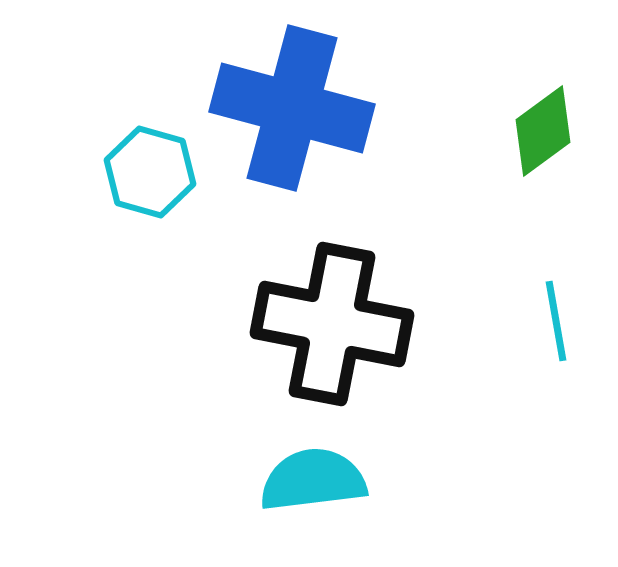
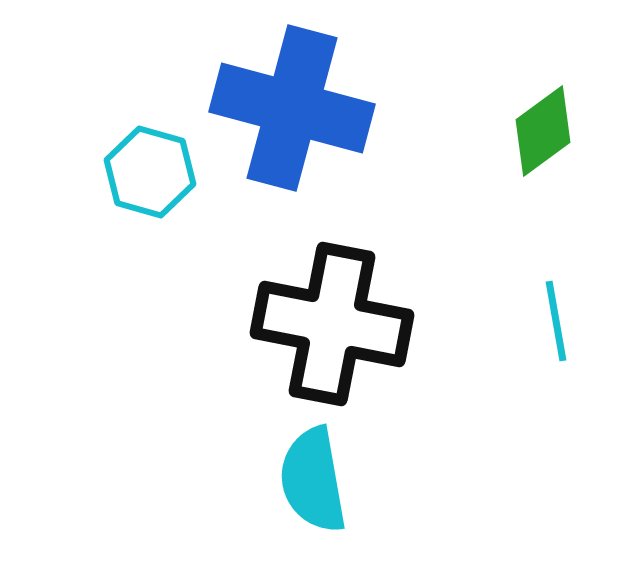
cyan semicircle: rotated 93 degrees counterclockwise
